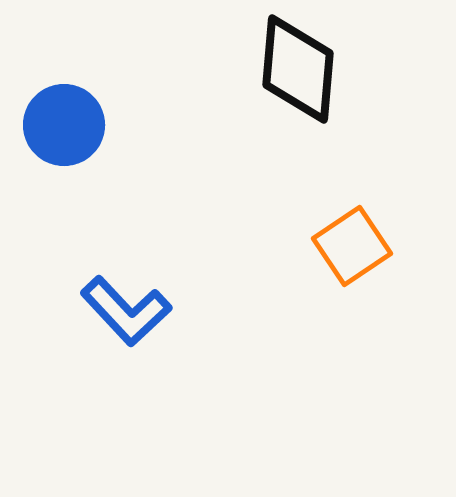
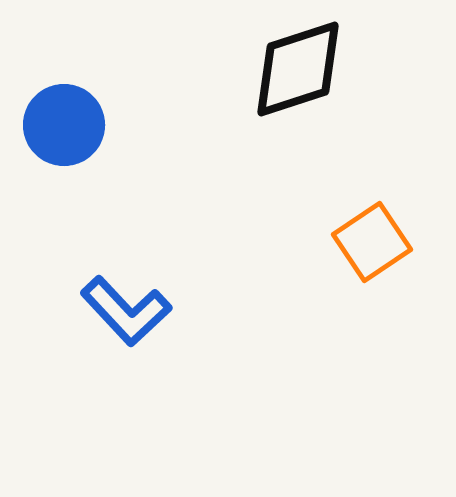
black diamond: rotated 67 degrees clockwise
orange square: moved 20 px right, 4 px up
